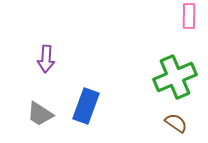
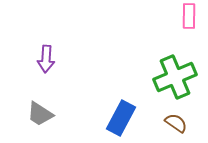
blue rectangle: moved 35 px right, 12 px down; rotated 8 degrees clockwise
